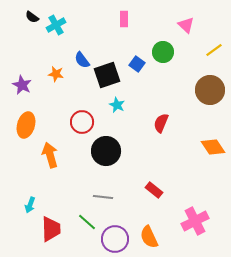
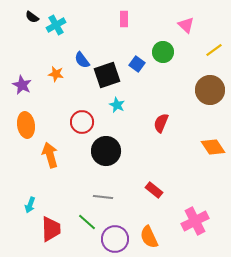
orange ellipse: rotated 25 degrees counterclockwise
